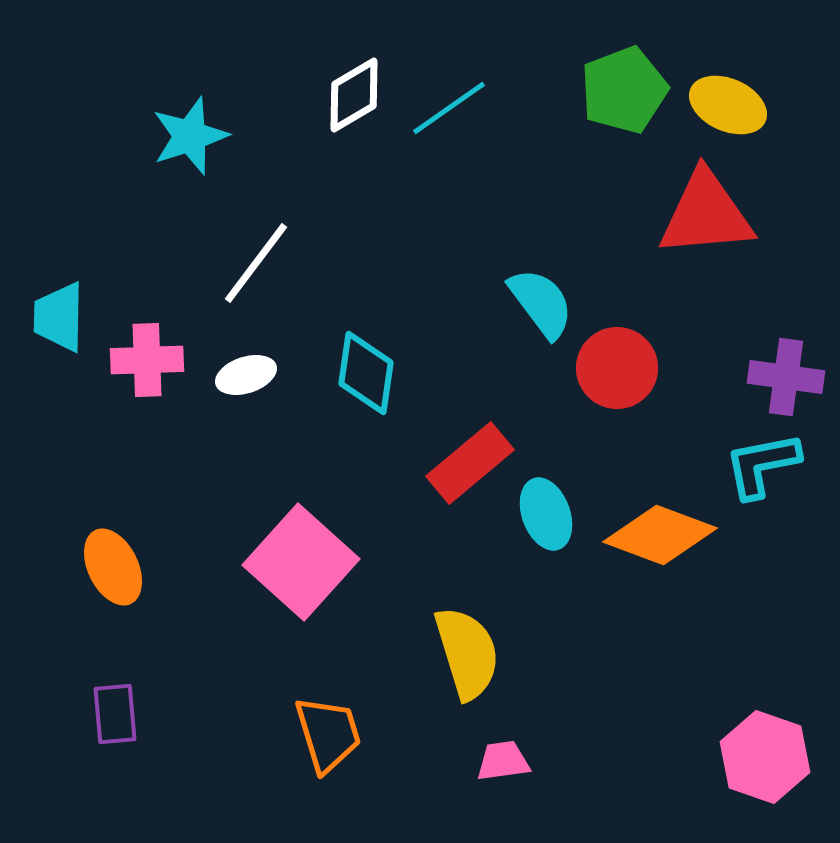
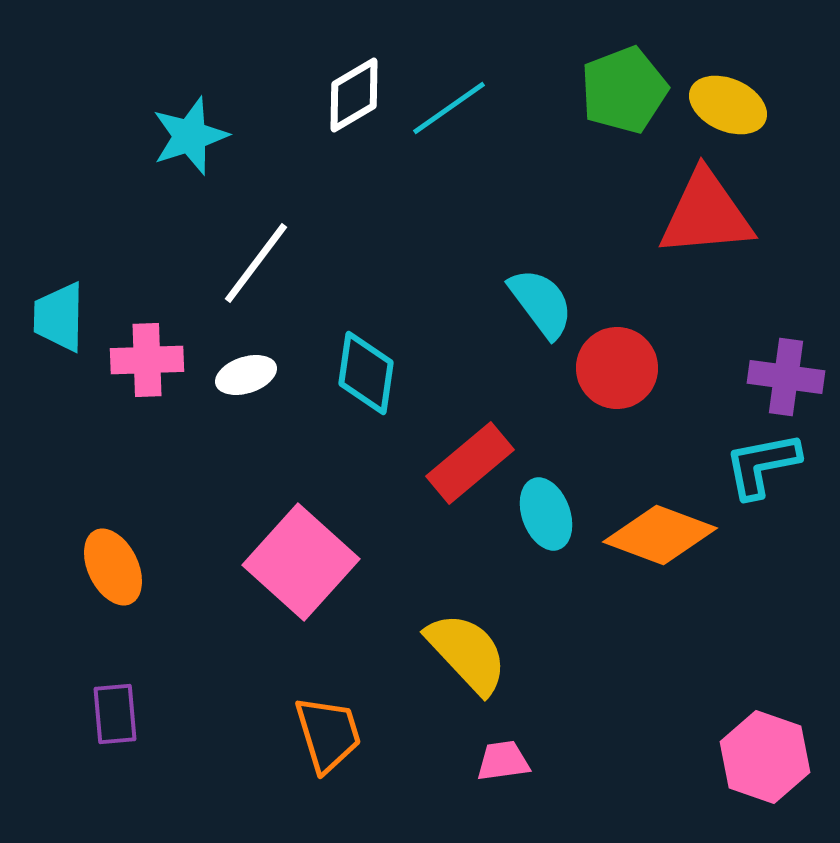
yellow semicircle: rotated 26 degrees counterclockwise
